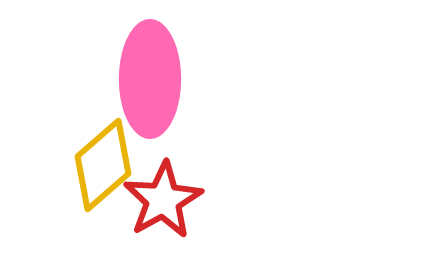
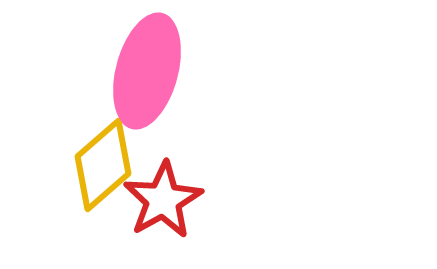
pink ellipse: moved 3 px left, 8 px up; rotated 15 degrees clockwise
